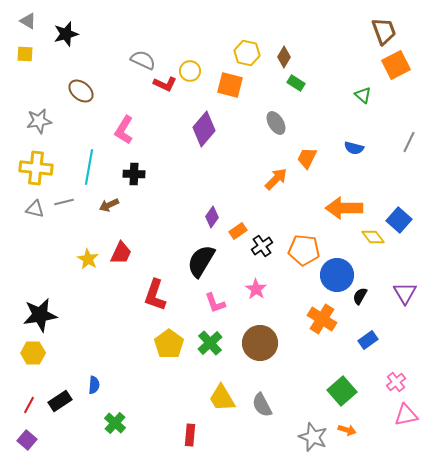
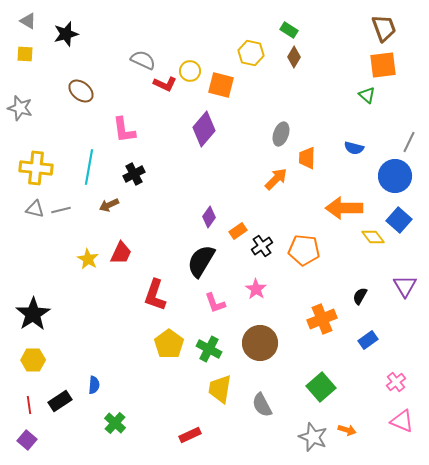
brown trapezoid at (384, 31): moved 3 px up
yellow hexagon at (247, 53): moved 4 px right
brown diamond at (284, 57): moved 10 px right
orange square at (396, 65): moved 13 px left; rotated 20 degrees clockwise
green rectangle at (296, 83): moved 7 px left, 53 px up
orange square at (230, 85): moved 9 px left
green triangle at (363, 95): moved 4 px right
gray star at (39, 121): moved 19 px left, 13 px up; rotated 25 degrees clockwise
gray ellipse at (276, 123): moved 5 px right, 11 px down; rotated 50 degrees clockwise
pink L-shape at (124, 130): rotated 40 degrees counterclockwise
orange trapezoid at (307, 158): rotated 25 degrees counterclockwise
black cross at (134, 174): rotated 30 degrees counterclockwise
gray line at (64, 202): moved 3 px left, 8 px down
purple diamond at (212, 217): moved 3 px left
blue circle at (337, 275): moved 58 px right, 99 px up
purple triangle at (405, 293): moved 7 px up
black star at (40, 315): moved 7 px left, 1 px up; rotated 24 degrees counterclockwise
orange cross at (322, 319): rotated 36 degrees clockwise
green cross at (210, 343): moved 1 px left, 6 px down; rotated 20 degrees counterclockwise
yellow hexagon at (33, 353): moved 7 px down
green square at (342, 391): moved 21 px left, 4 px up
yellow trapezoid at (222, 398): moved 2 px left, 9 px up; rotated 40 degrees clockwise
red line at (29, 405): rotated 36 degrees counterclockwise
pink triangle at (406, 415): moved 4 px left, 6 px down; rotated 35 degrees clockwise
red rectangle at (190, 435): rotated 60 degrees clockwise
